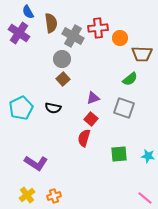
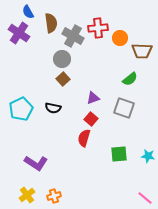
brown trapezoid: moved 3 px up
cyan pentagon: moved 1 px down
